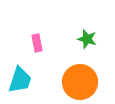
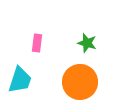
green star: moved 4 px down
pink rectangle: rotated 18 degrees clockwise
